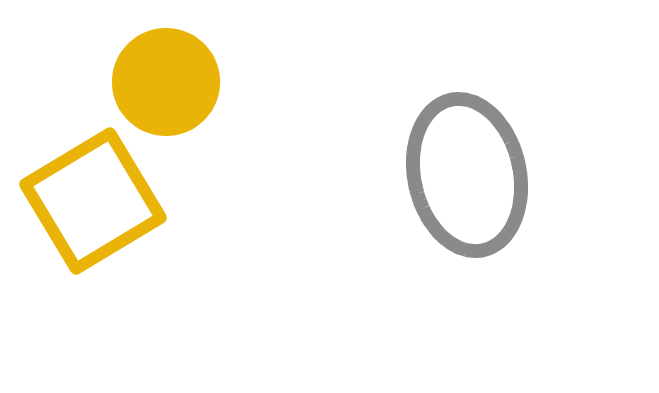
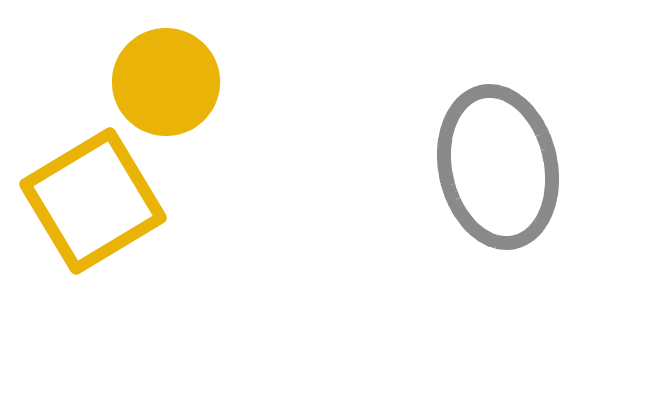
gray ellipse: moved 31 px right, 8 px up
